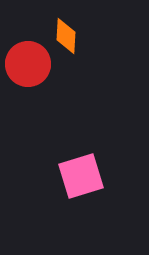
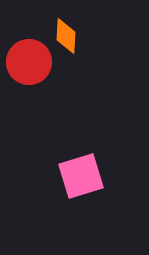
red circle: moved 1 px right, 2 px up
